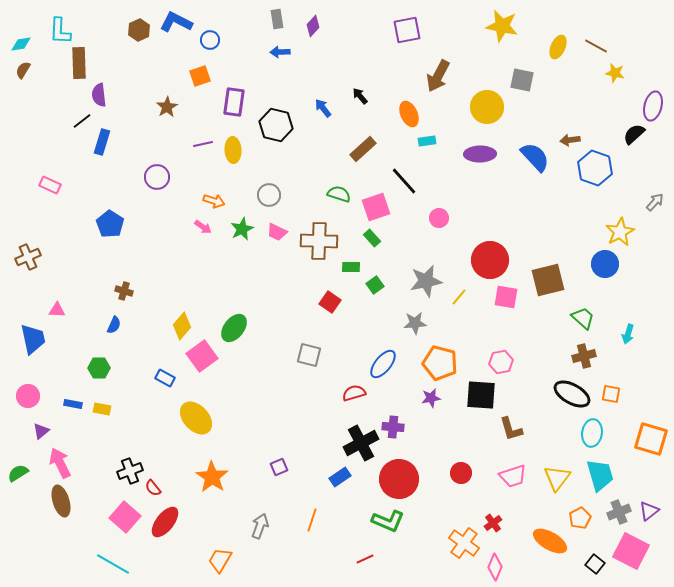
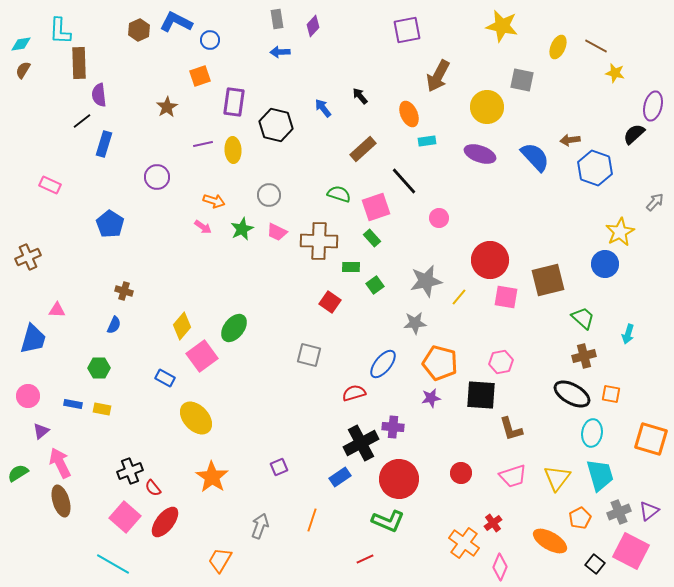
blue rectangle at (102, 142): moved 2 px right, 2 px down
purple ellipse at (480, 154): rotated 20 degrees clockwise
blue trapezoid at (33, 339): rotated 28 degrees clockwise
pink diamond at (495, 567): moved 5 px right
